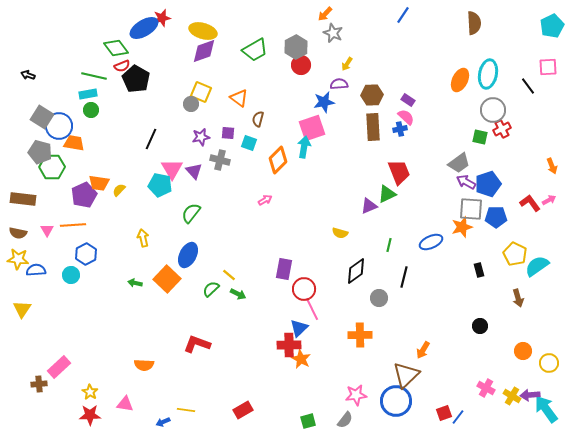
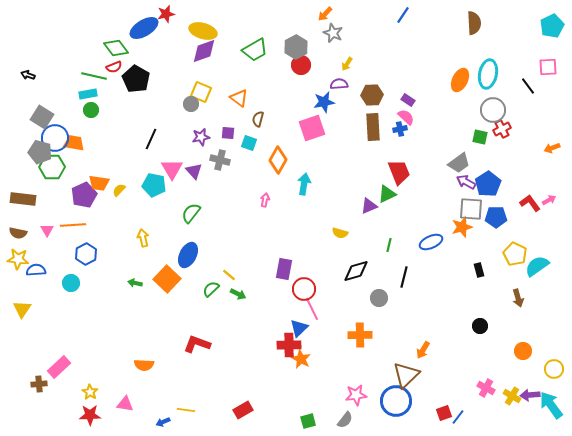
red star at (162, 18): moved 4 px right, 4 px up
red semicircle at (122, 66): moved 8 px left, 1 px down
blue circle at (59, 126): moved 4 px left, 12 px down
cyan arrow at (304, 147): moved 37 px down
orange diamond at (278, 160): rotated 16 degrees counterclockwise
orange arrow at (552, 166): moved 18 px up; rotated 91 degrees clockwise
blue pentagon at (488, 184): rotated 15 degrees counterclockwise
cyan pentagon at (160, 185): moved 6 px left
pink arrow at (265, 200): rotated 48 degrees counterclockwise
black diamond at (356, 271): rotated 20 degrees clockwise
cyan circle at (71, 275): moved 8 px down
yellow circle at (549, 363): moved 5 px right, 6 px down
cyan arrow at (546, 409): moved 5 px right, 4 px up
